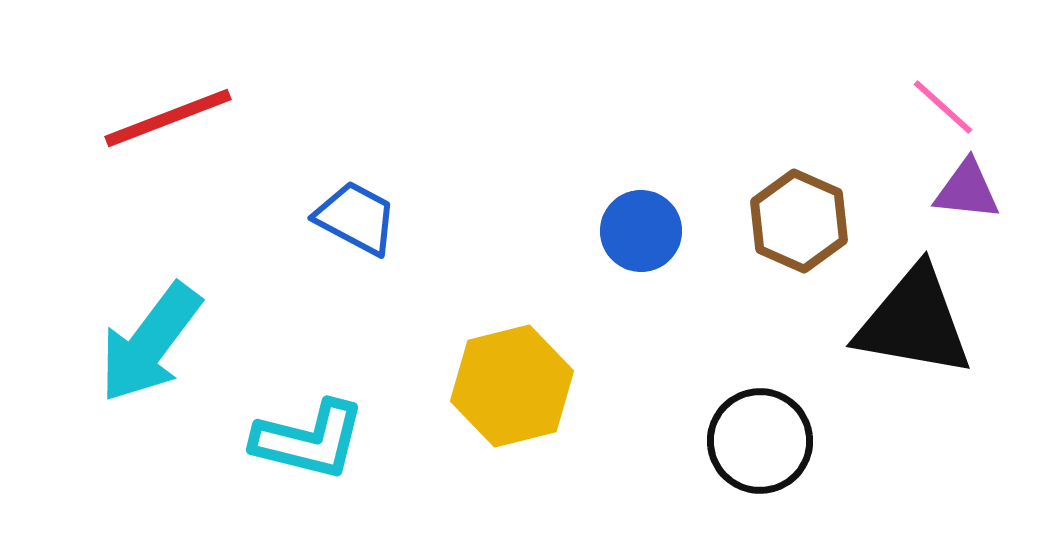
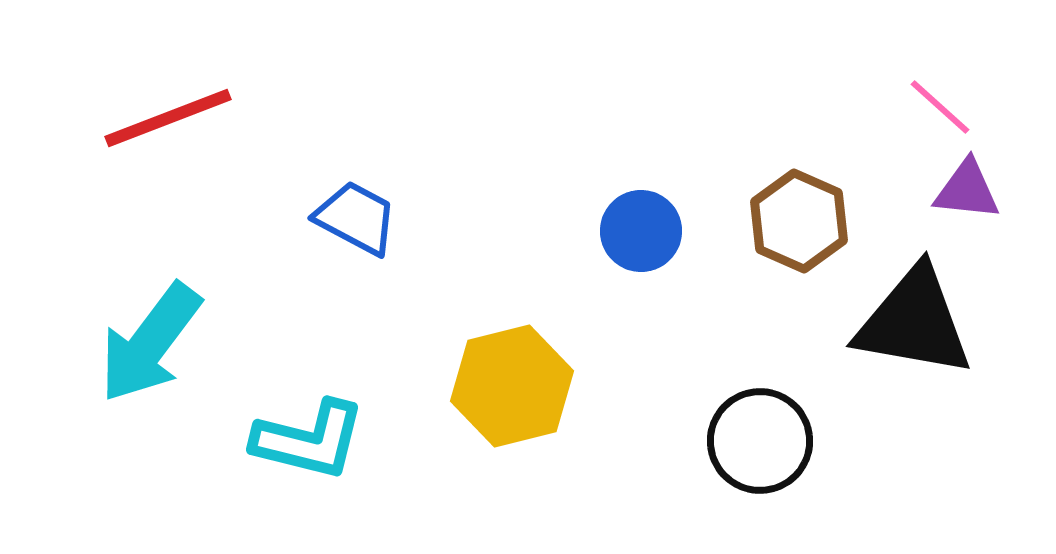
pink line: moved 3 px left
